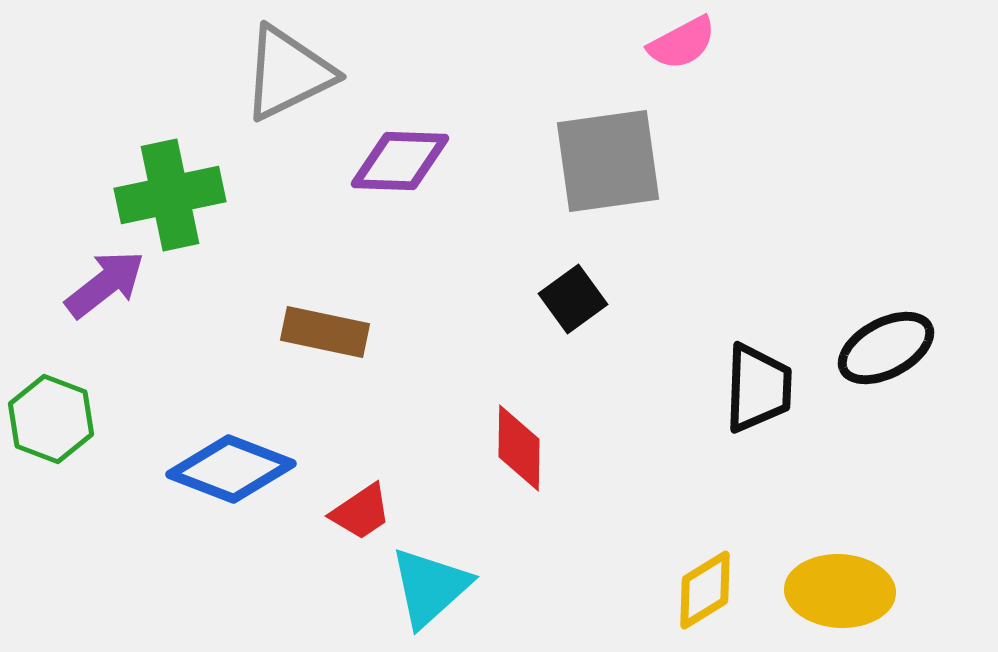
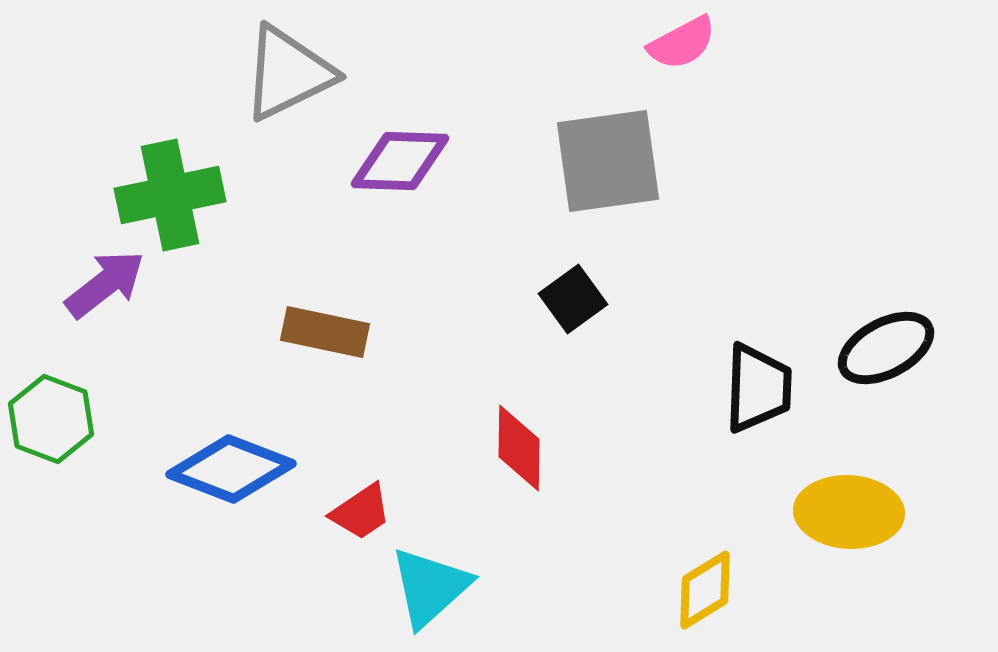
yellow ellipse: moved 9 px right, 79 px up
